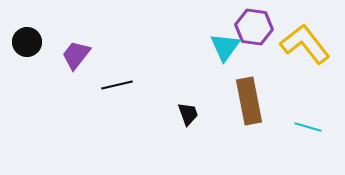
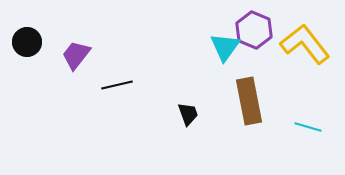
purple hexagon: moved 3 px down; rotated 15 degrees clockwise
